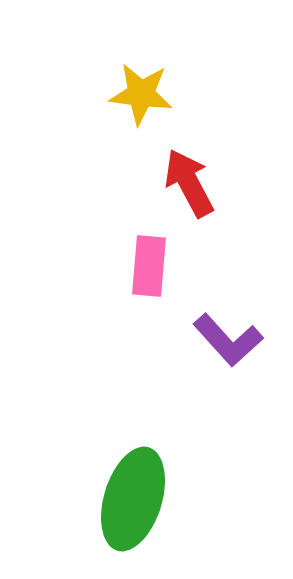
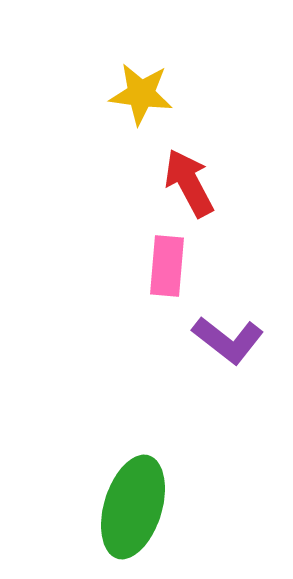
pink rectangle: moved 18 px right
purple L-shape: rotated 10 degrees counterclockwise
green ellipse: moved 8 px down
